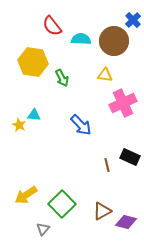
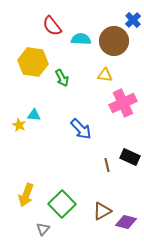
blue arrow: moved 4 px down
yellow arrow: rotated 35 degrees counterclockwise
